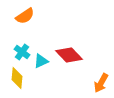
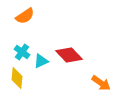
orange arrow: rotated 84 degrees counterclockwise
